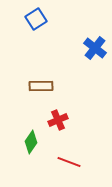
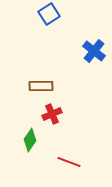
blue square: moved 13 px right, 5 px up
blue cross: moved 1 px left, 3 px down
red cross: moved 6 px left, 6 px up
green diamond: moved 1 px left, 2 px up
